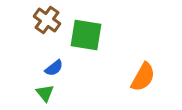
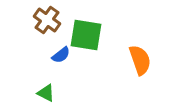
blue semicircle: moved 7 px right, 13 px up
orange semicircle: moved 3 px left, 17 px up; rotated 48 degrees counterclockwise
green triangle: moved 1 px right; rotated 24 degrees counterclockwise
